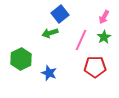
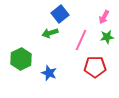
green star: moved 3 px right; rotated 24 degrees clockwise
